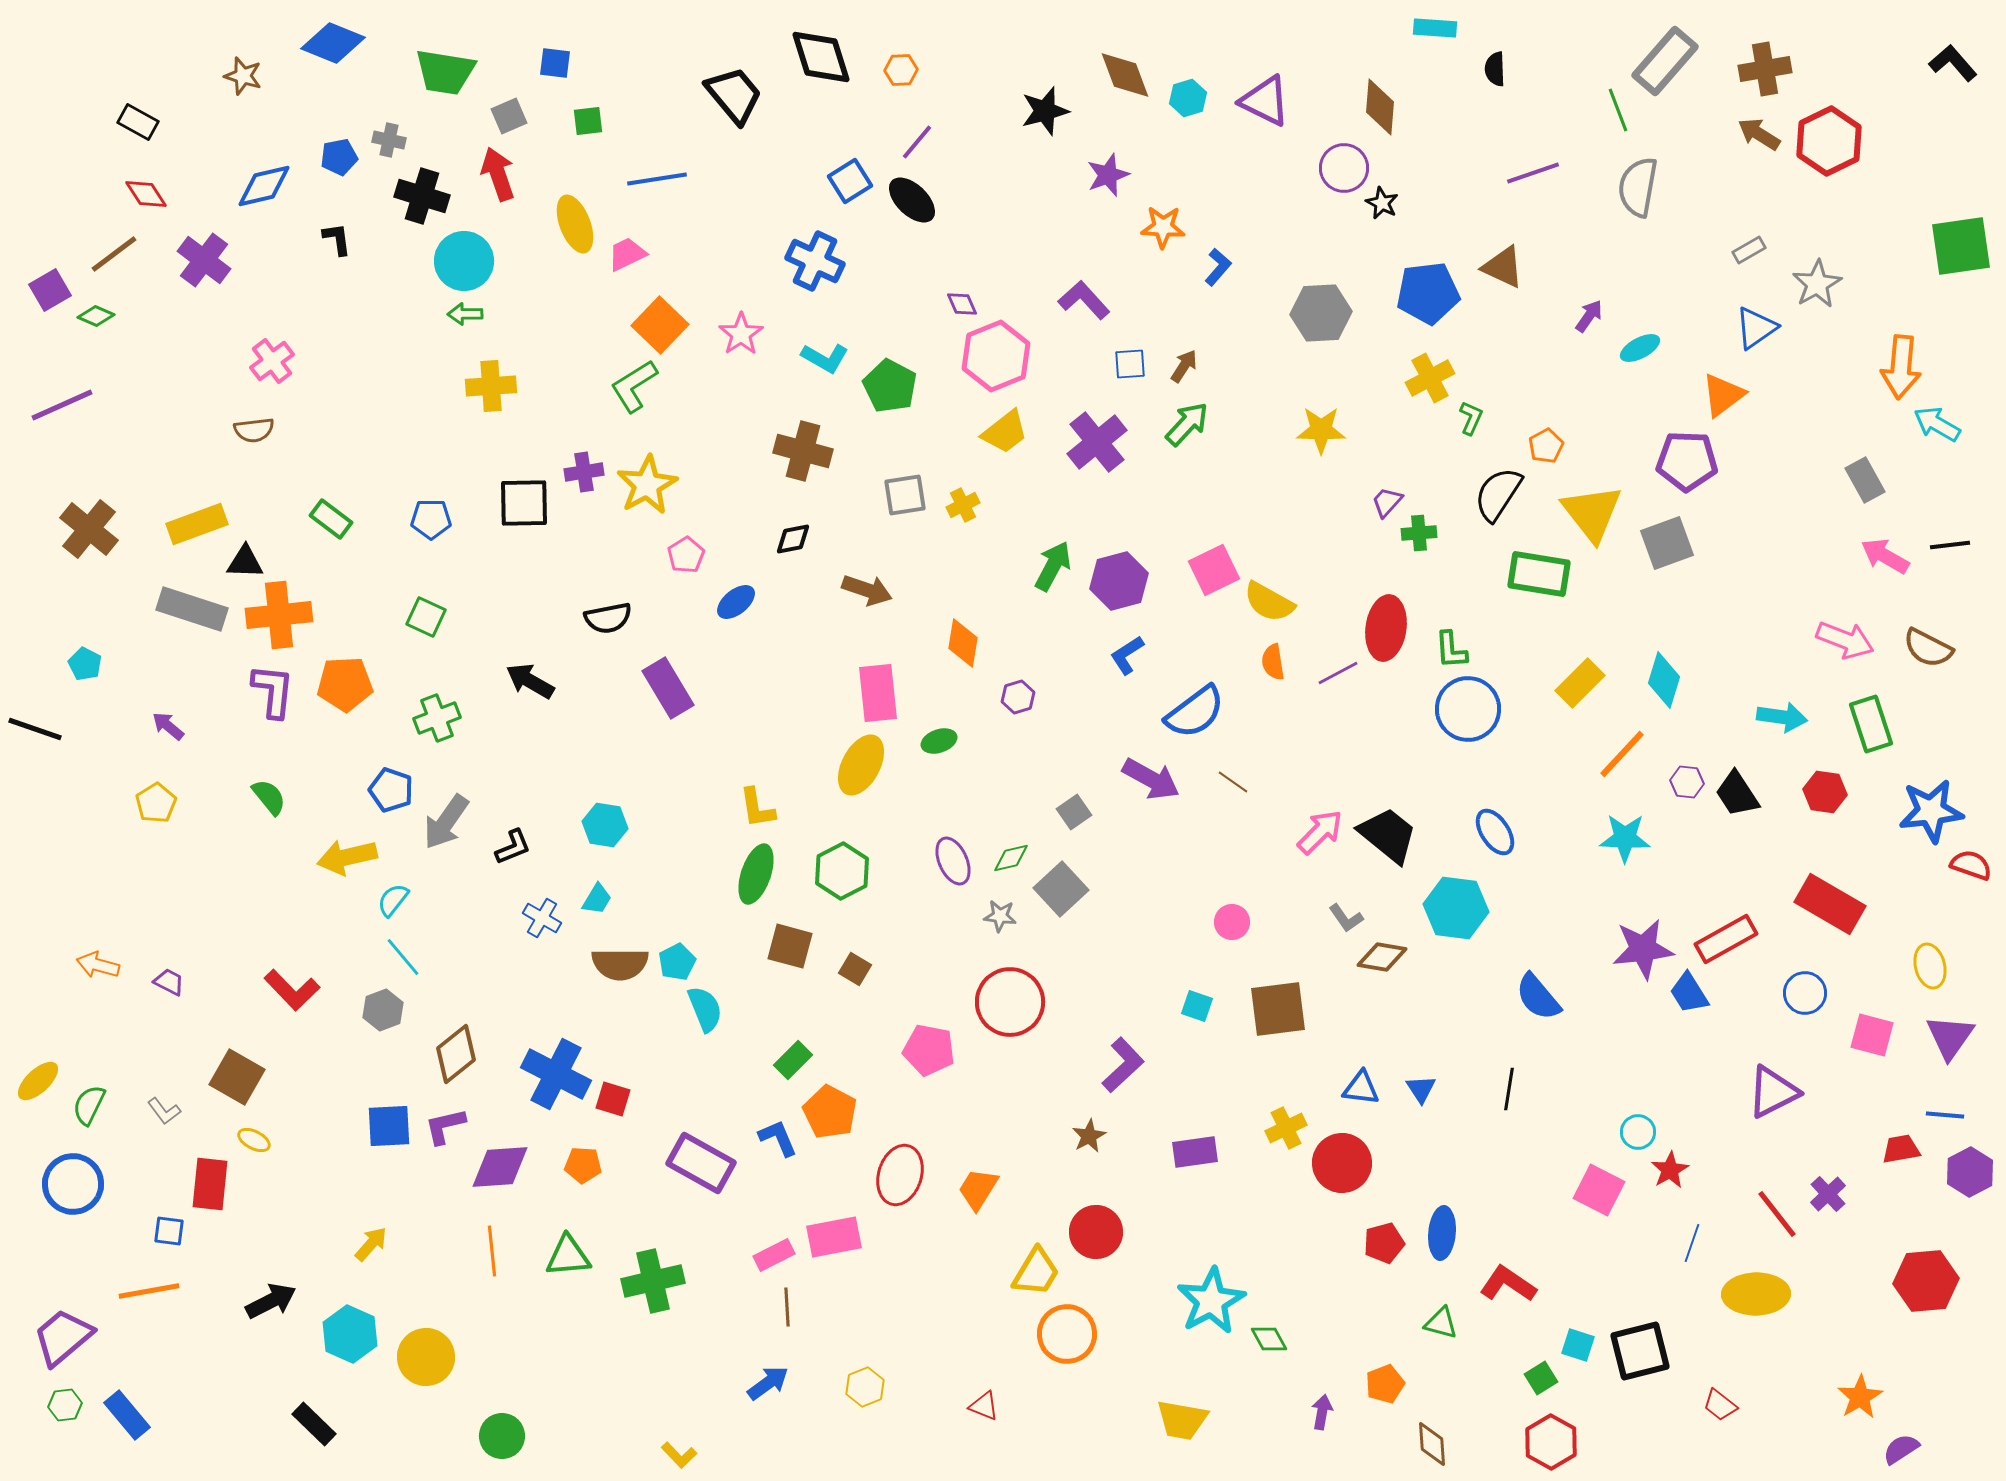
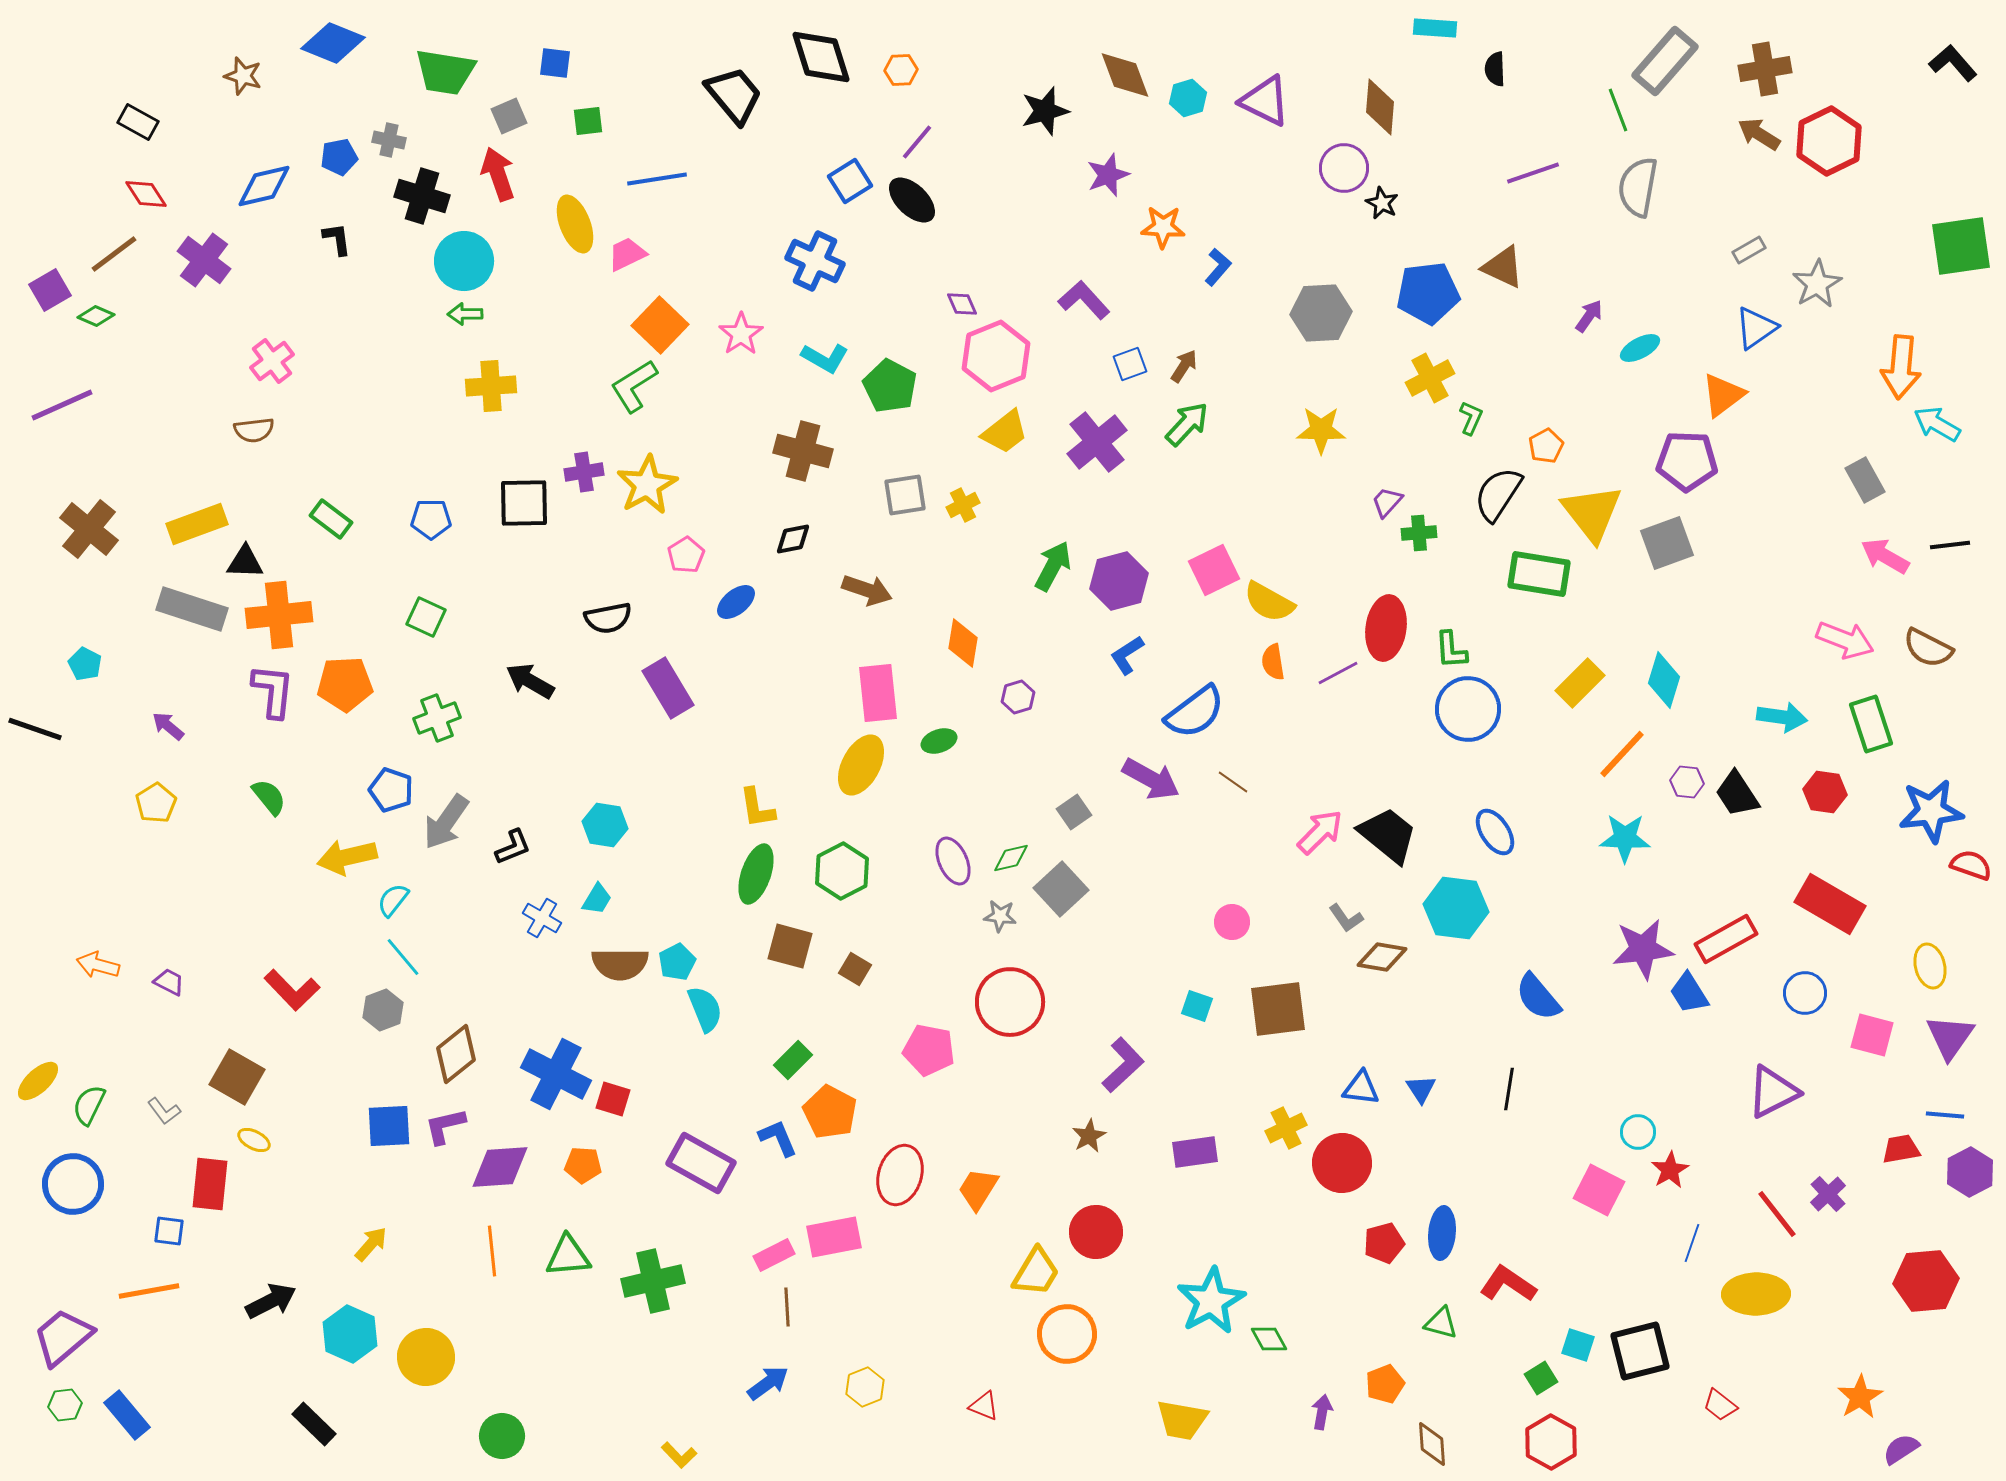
blue square at (1130, 364): rotated 16 degrees counterclockwise
